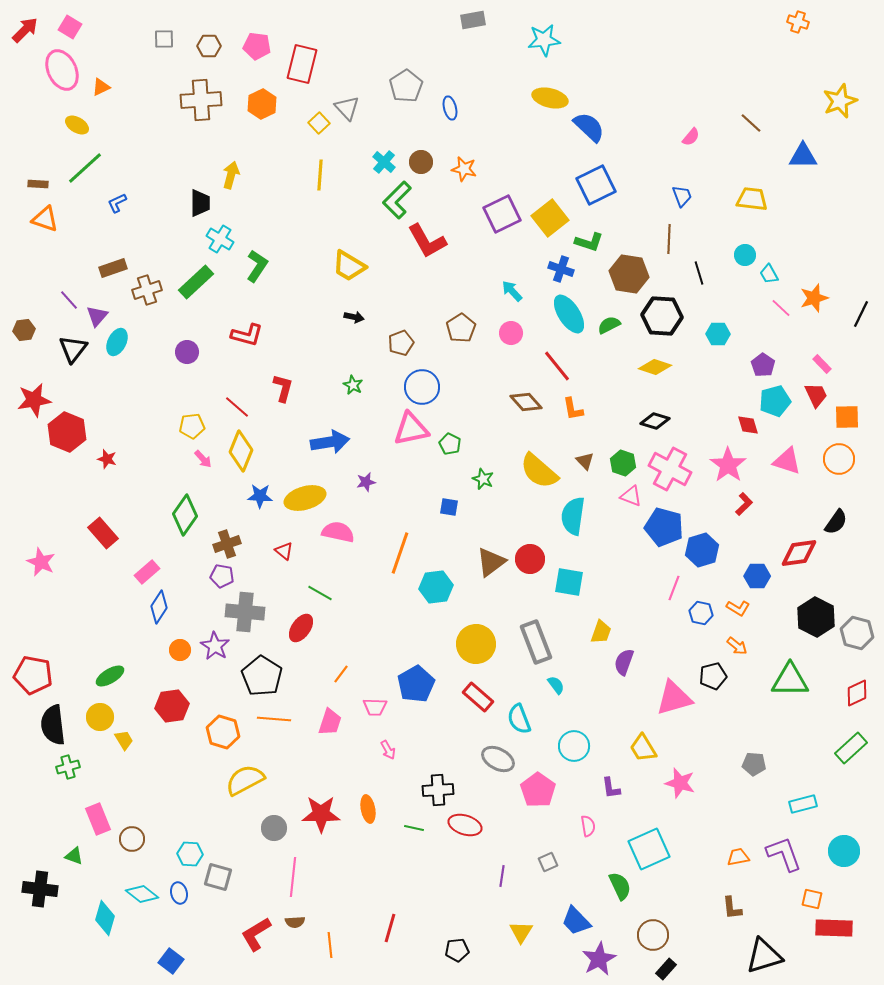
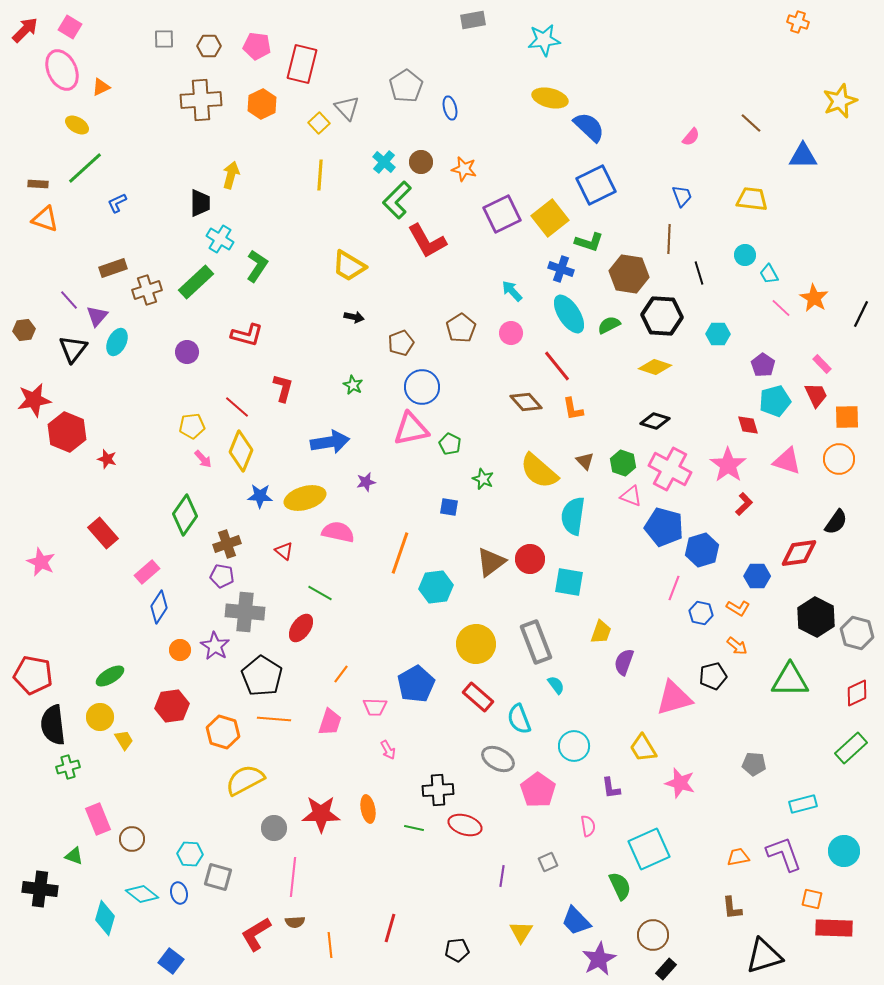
orange star at (814, 298): rotated 24 degrees counterclockwise
